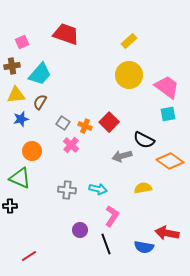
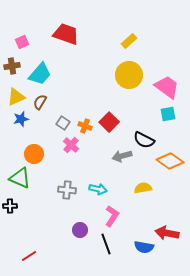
yellow triangle: moved 2 px down; rotated 18 degrees counterclockwise
orange circle: moved 2 px right, 3 px down
